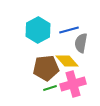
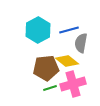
yellow diamond: rotated 10 degrees counterclockwise
